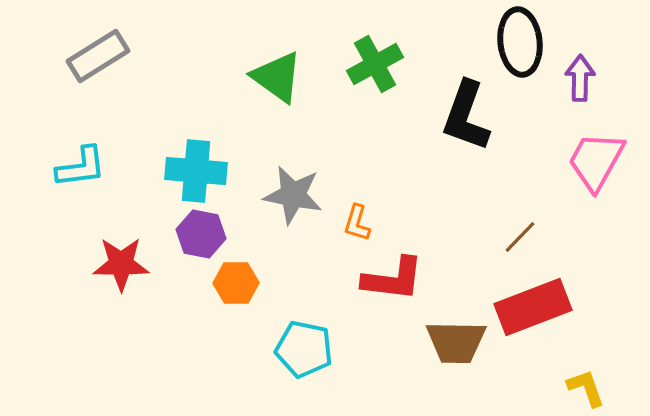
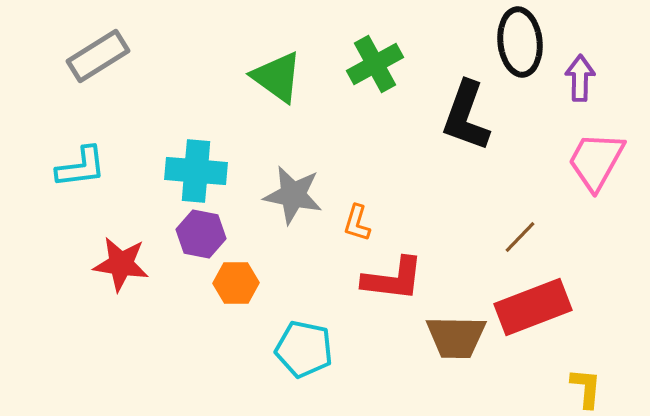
red star: rotated 8 degrees clockwise
brown trapezoid: moved 5 px up
yellow L-shape: rotated 24 degrees clockwise
